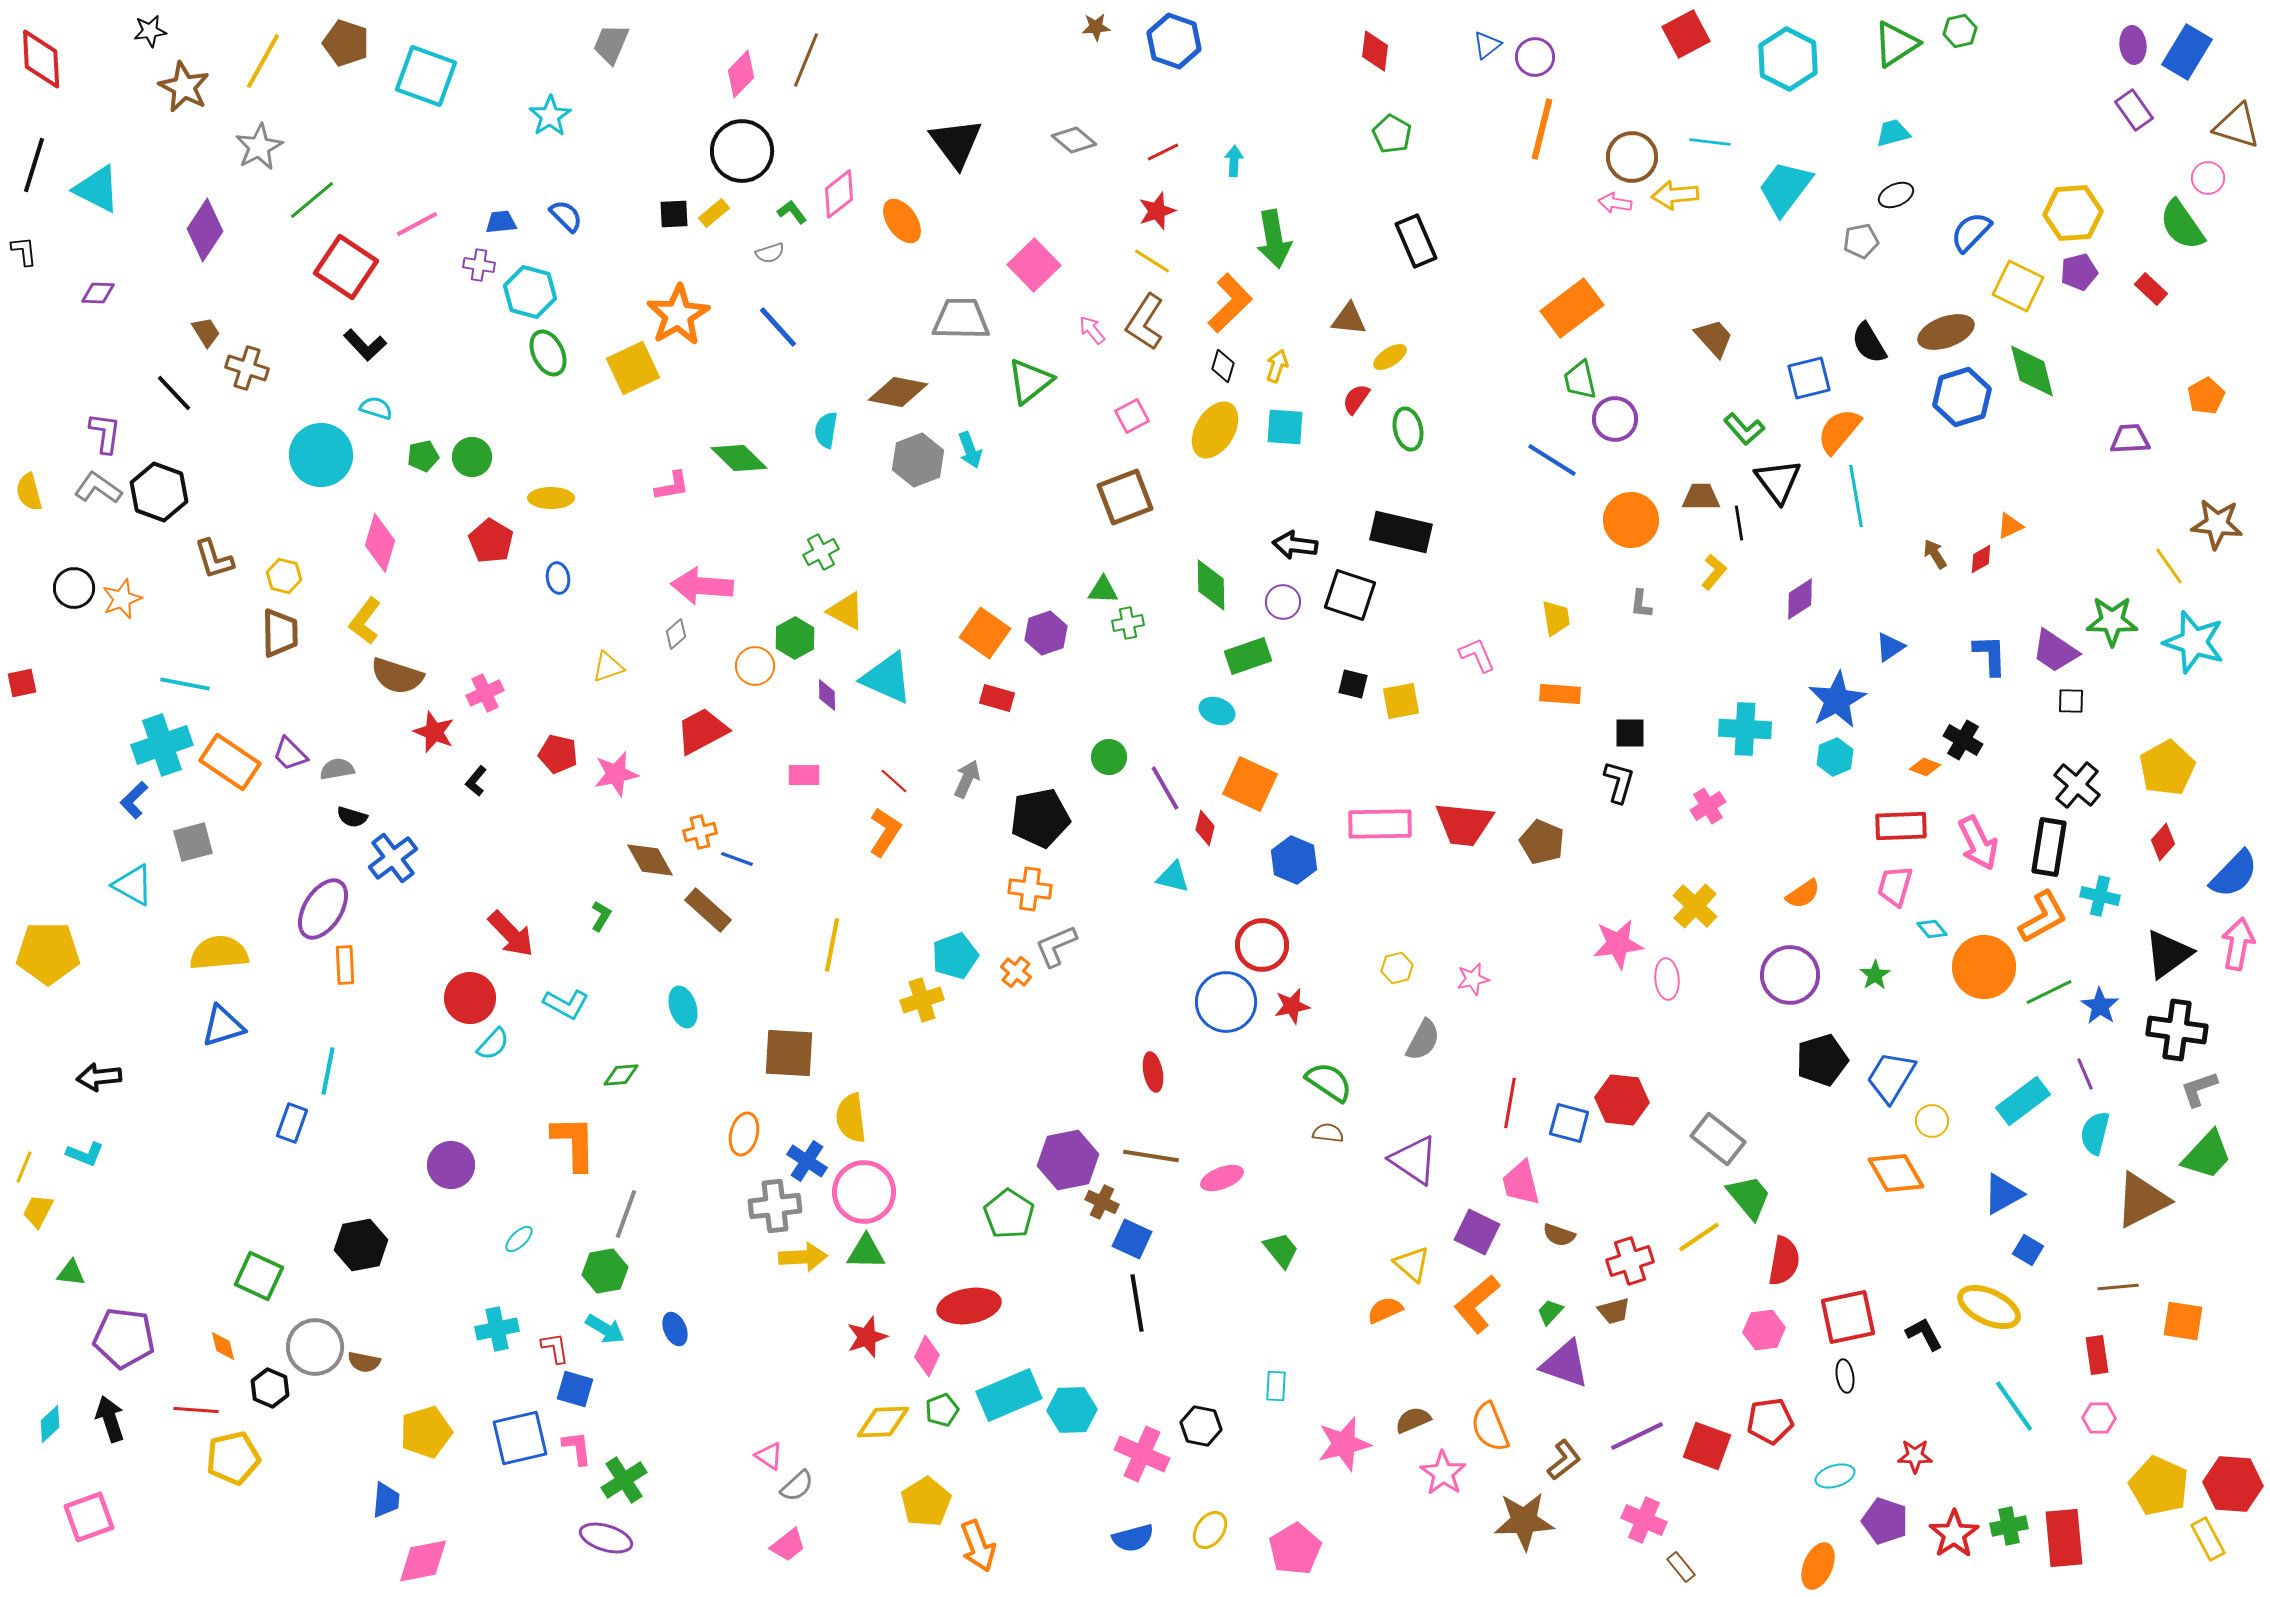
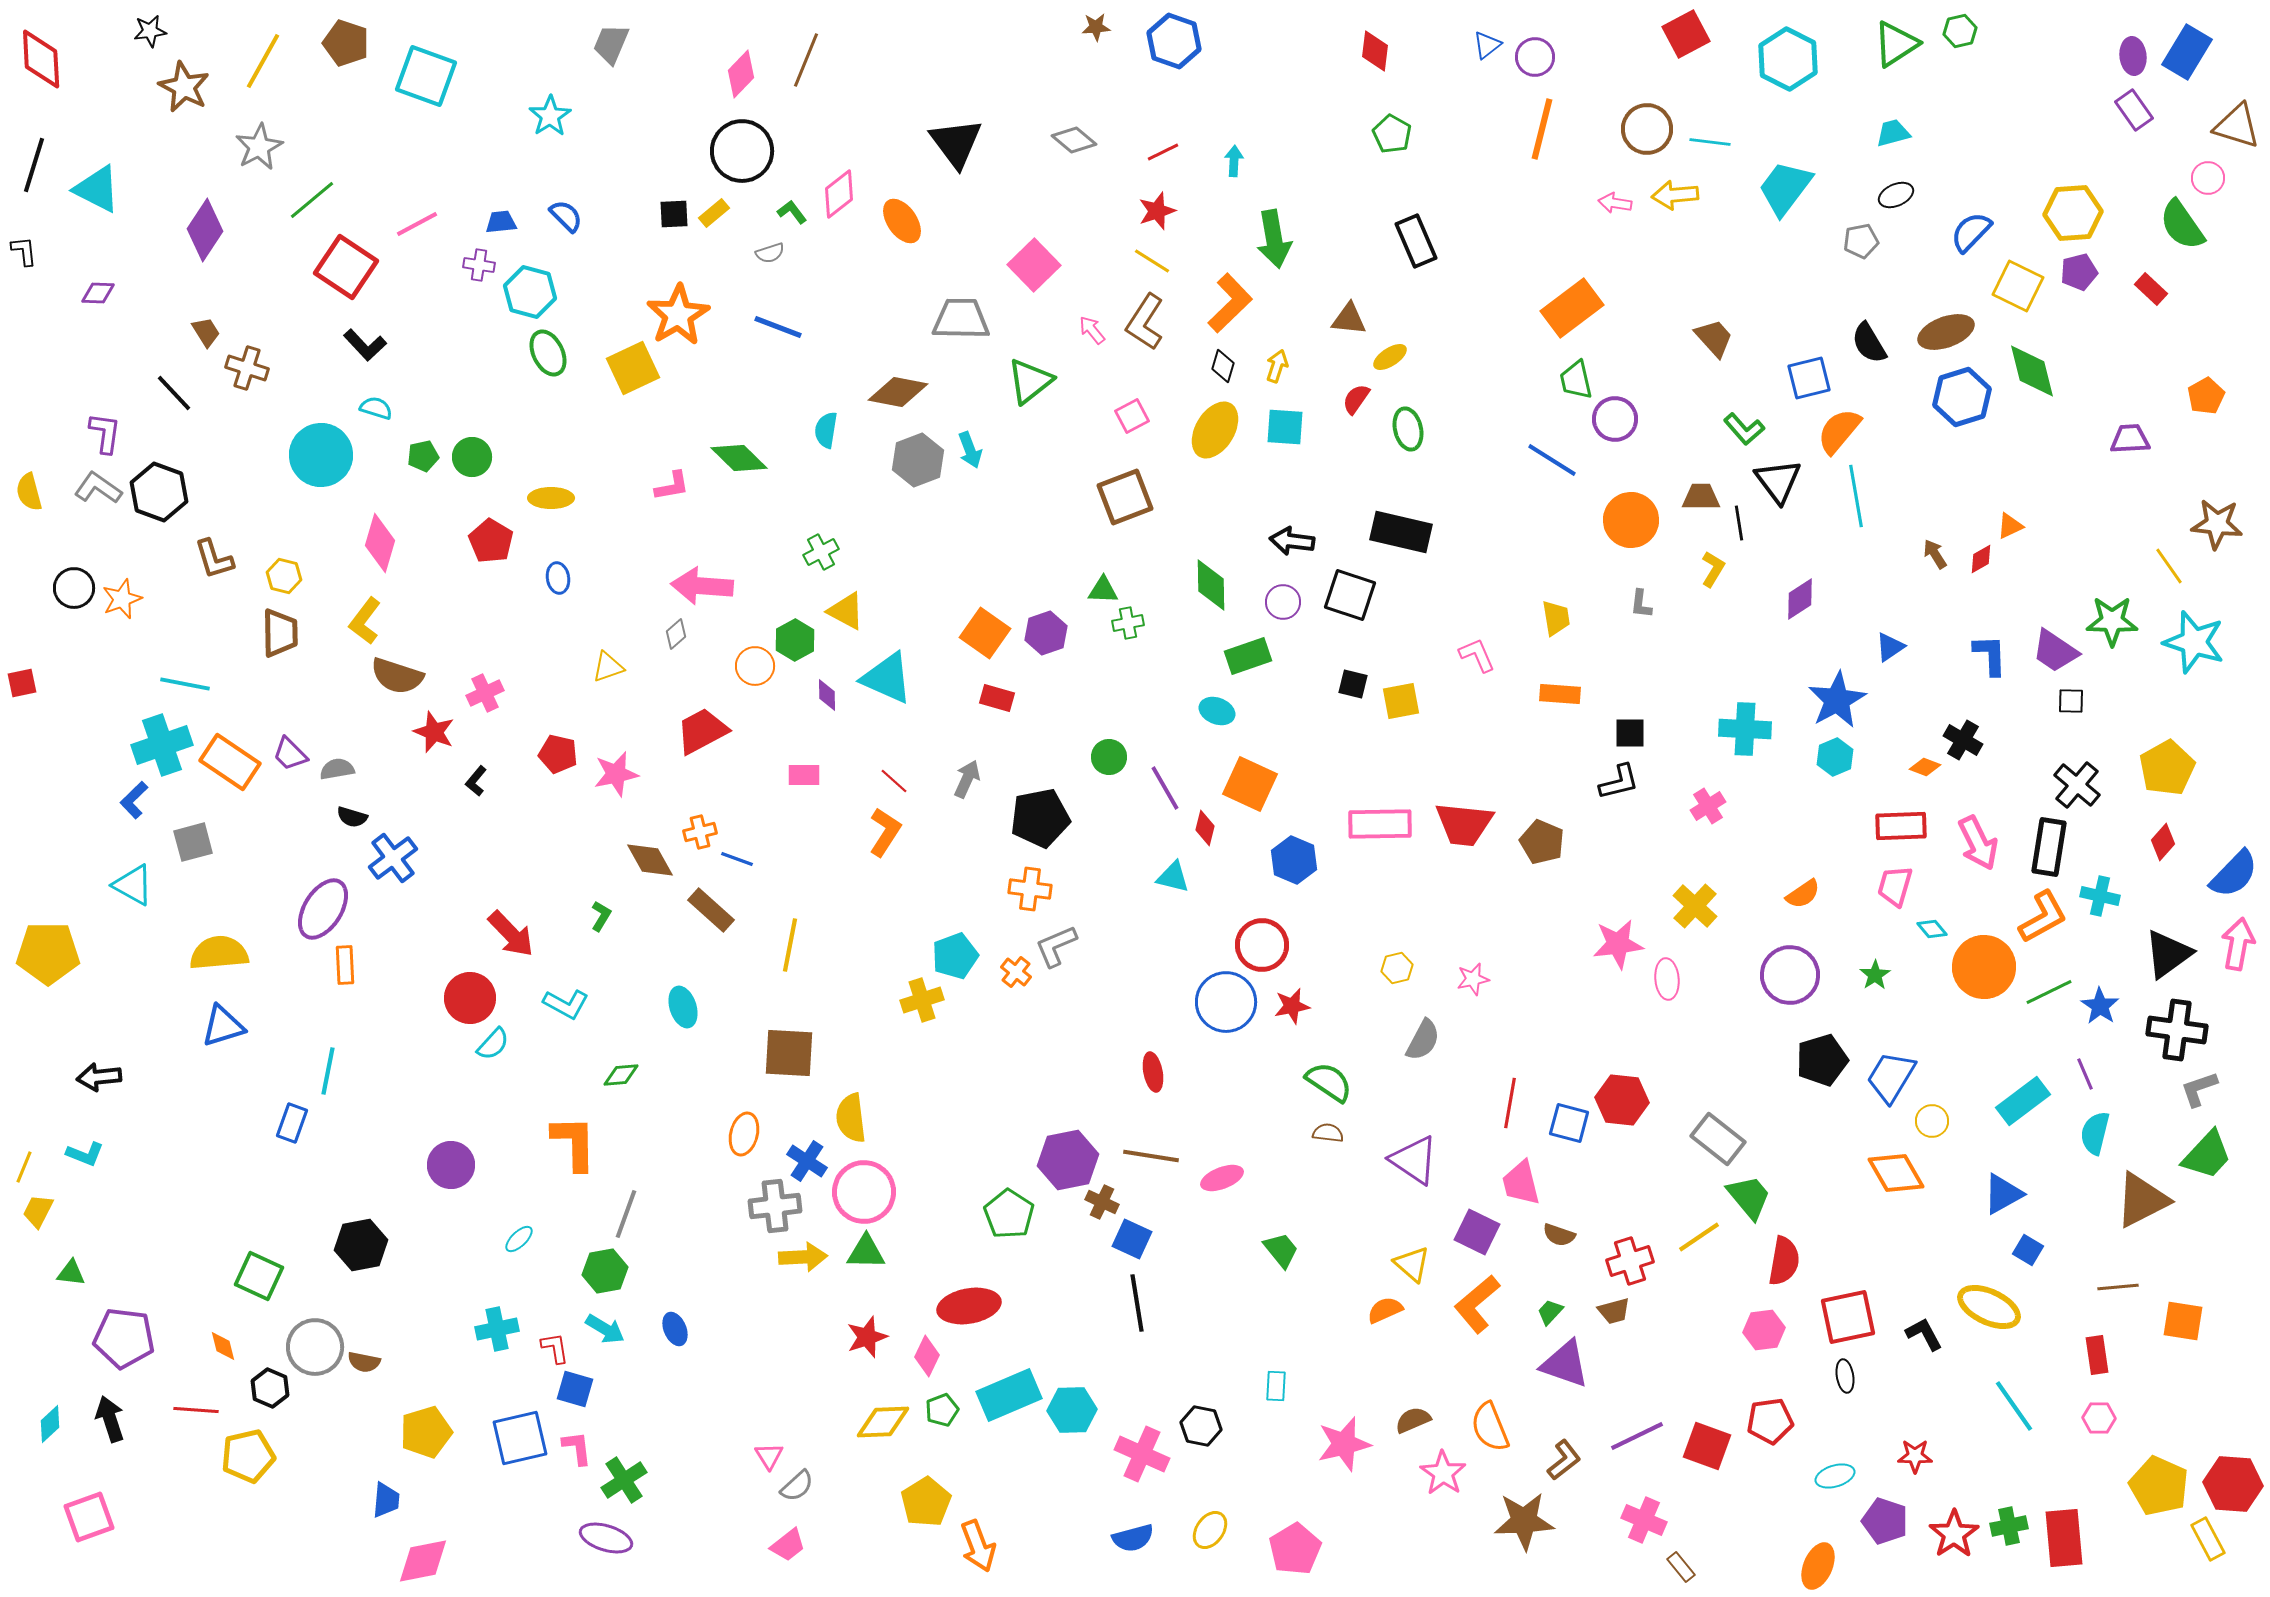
purple ellipse at (2133, 45): moved 11 px down
brown circle at (1632, 157): moved 15 px right, 28 px up
blue line at (778, 327): rotated 27 degrees counterclockwise
green trapezoid at (1580, 380): moved 4 px left
black arrow at (1295, 545): moved 3 px left, 4 px up
yellow L-shape at (1714, 572): moved 1 px left, 3 px up; rotated 9 degrees counterclockwise
green hexagon at (795, 638): moved 2 px down
black L-shape at (1619, 782): rotated 60 degrees clockwise
brown rectangle at (708, 910): moved 3 px right
yellow line at (832, 945): moved 42 px left
pink triangle at (769, 1456): rotated 24 degrees clockwise
yellow pentagon at (233, 1458): moved 15 px right, 2 px up
